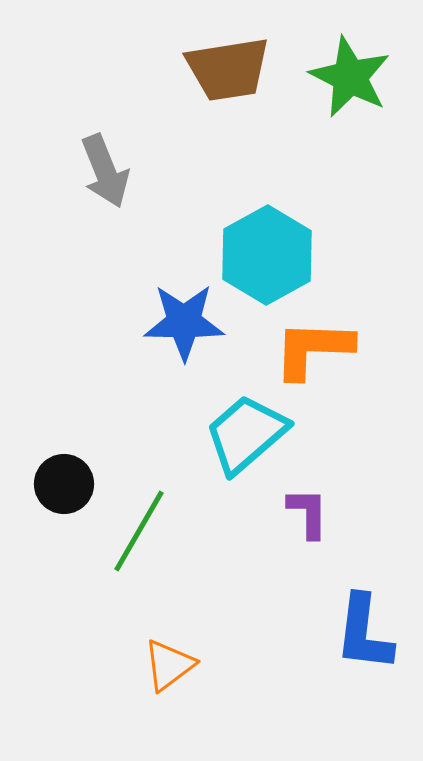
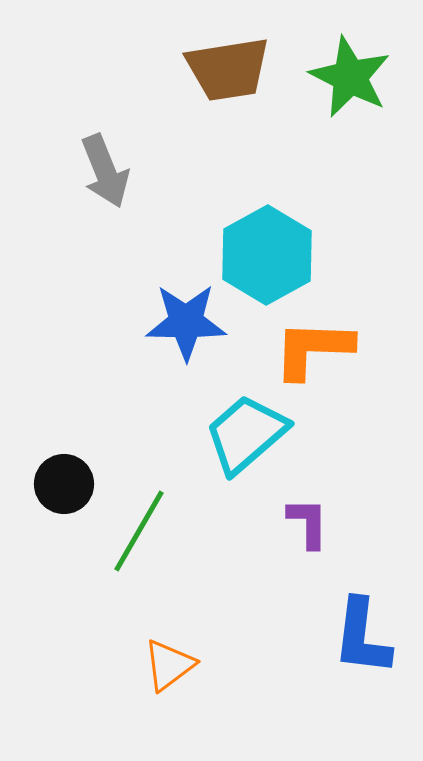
blue star: moved 2 px right
purple L-shape: moved 10 px down
blue L-shape: moved 2 px left, 4 px down
